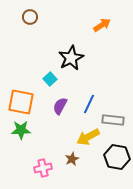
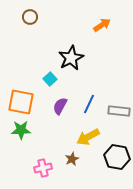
gray rectangle: moved 6 px right, 9 px up
